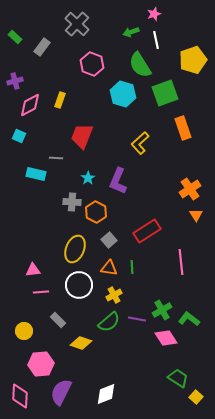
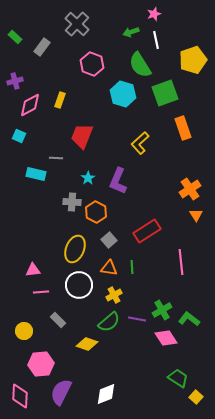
yellow diamond at (81, 343): moved 6 px right, 1 px down
